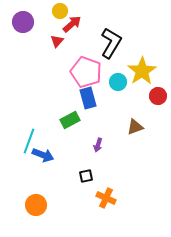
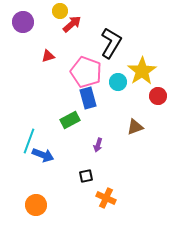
red triangle: moved 9 px left, 15 px down; rotated 32 degrees clockwise
